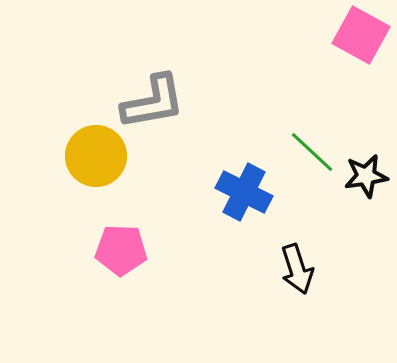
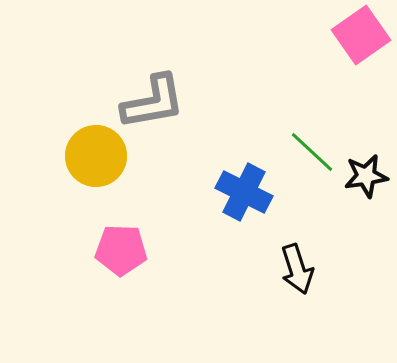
pink square: rotated 26 degrees clockwise
